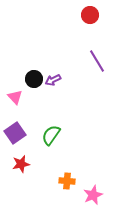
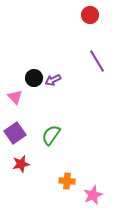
black circle: moved 1 px up
